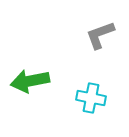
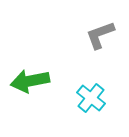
cyan cross: rotated 28 degrees clockwise
